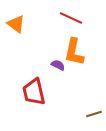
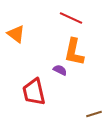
orange triangle: moved 10 px down
purple semicircle: moved 2 px right, 5 px down
